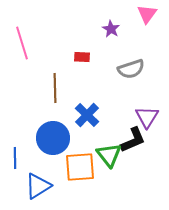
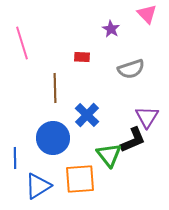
pink triangle: rotated 20 degrees counterclockwise
orange square: moved 12 px down
